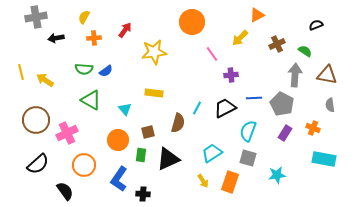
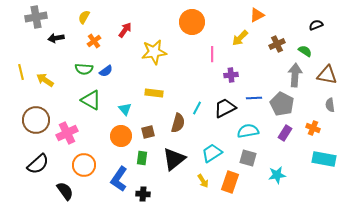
orange cross at (94, 38): moved 3 px down; rotated 32 degrees counterclockwise
pink line at (212, 54): rotated 35 degrees clockwise
cyan semicircle at (248, 131): rotated 60 degrees clockwise
orange circle at (118, 140): moved 3 px right, 4 px up
green rectangle at (141, 155): moved 1 px right, 3 px down
black triangle at (168, 159): moved 6 px right; rotated 15 degrees counterclockwise
